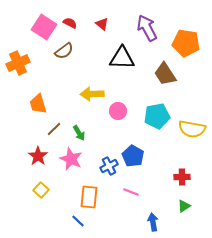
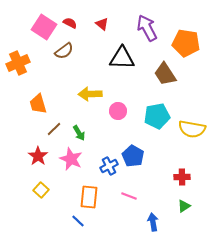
yellow arrow: moved 2 px left
pink line: moved 2 px left, 4 px down
